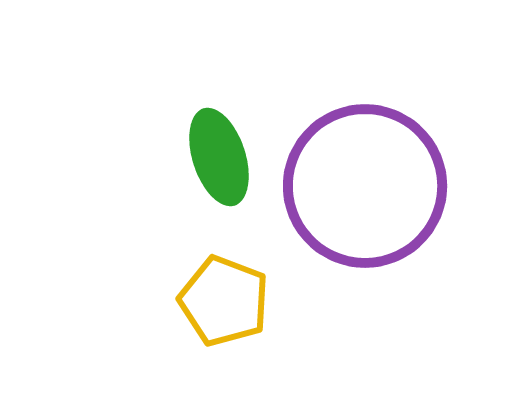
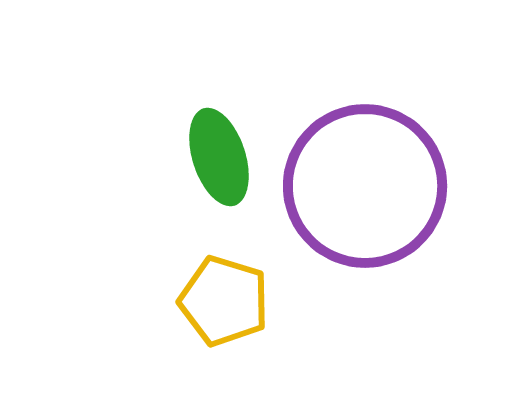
yellow pentagon: rotated 4 degrees counterclockwise
